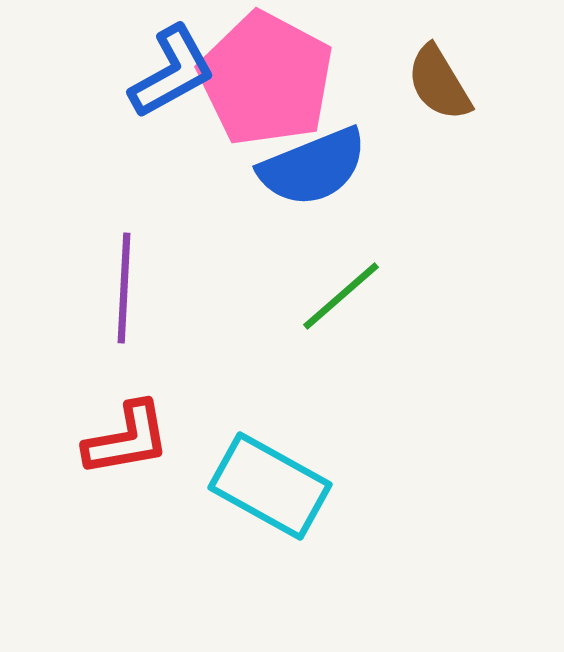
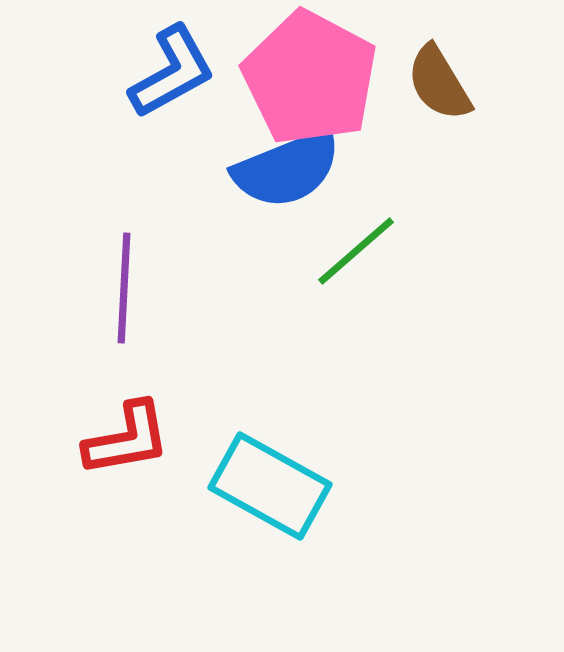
pink pentagon: moved 44 px right, 1 px up
blue semicircle: moved 26 px left, 2 px down
green line: moved 15 px right, 45 px up
